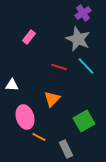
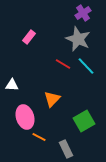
red line: moved 4 px right, 3 px up; rotated 14 degrees clockwise
